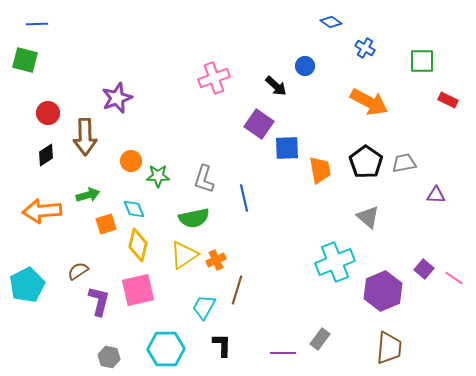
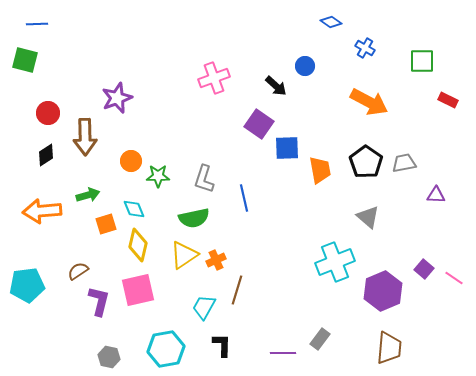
cyan pentagon at (27, 285): rotated 20 degrees clockwise
cyan hexagon at (166, 349): rotated 9 degrees counterclockwise
